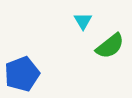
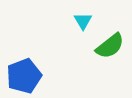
blue pentagon: moved 2 px right, 2 px down
